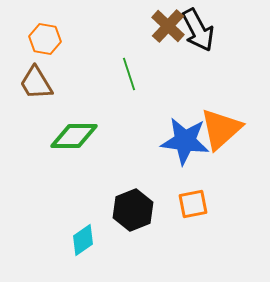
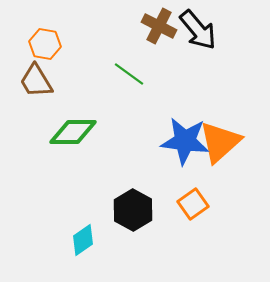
brown cross: moved 9 px left; rotated 16 degrees counterclockwise
black arrow: rotated 12 degrees counterclockwise
orange hexagon: moved 5 px down
green line: rotated 36 degrees counterclockwise
brown trapezoid: moved 2 px up
orange triangle: moved 1 px left, 13 px down
green diamond: moved 1 px left, 4 px up
orange square: rotated 24 degrees counterclockwise
black hexagon: rotated 9 degrees counterclockwise
